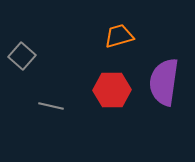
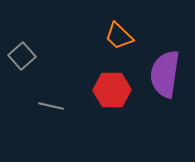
orange trapezoid: rotated 120 degrees counterclockwise
gray square: rotated 8 degrees clockwise
purple semicircle: moved 1 px right, 8 px up
